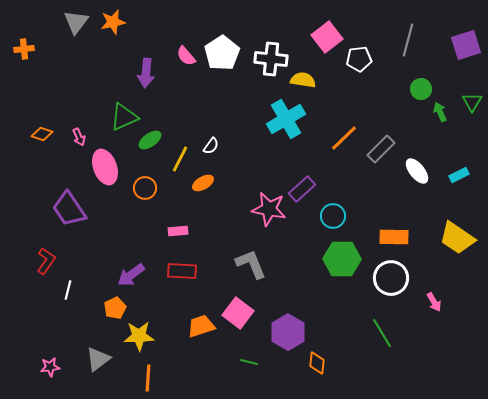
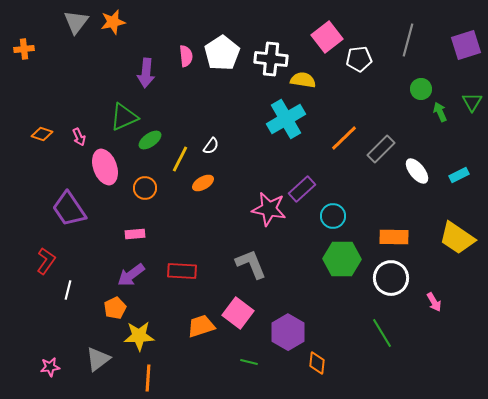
pink semicircle at (186, 56): rotated 145 degrees counterclockwise
pink rectangle at (178, 231): moved 43 px left, 3 px down
